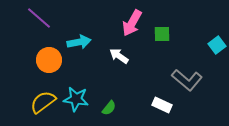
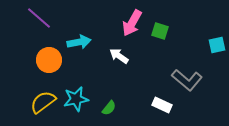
green square: moved 2 px left, 3 px up; rotated 18 degrees clockwise
cyan square: rotated 24 degrees clockwise
cyan star: rotated 20 degrees counterclockwise
